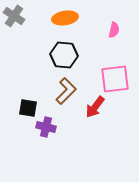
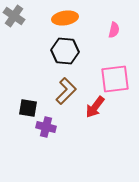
black hexagon: moved 1 px right, 4 px up
